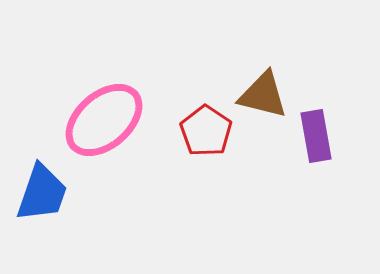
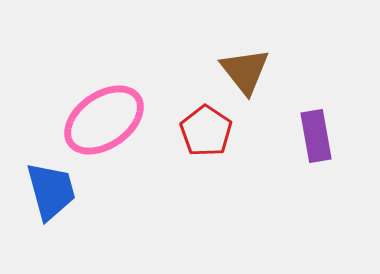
brown triangle: moved 18 px left, 24 px up; rotated 38 degrees clockwise
pink ellipse: rotated 6 degrees clockwise
blue trapezoid: moved 9 px right, 2 px up; rotated 34 degrees counterclockwise
